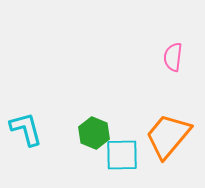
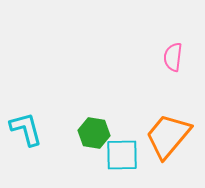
green hexagon: rotated 12 degrees counterclockwise
